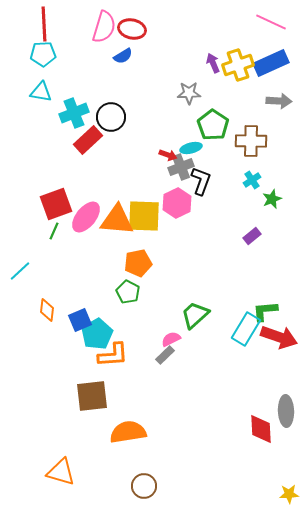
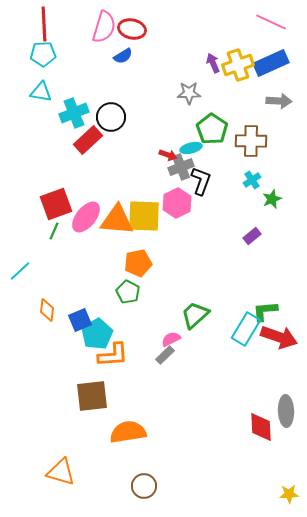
green pentagon at (213, 125): moved 1 px left, 4 px down
red diamond at (261, 429): moved 2 px up
